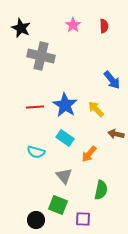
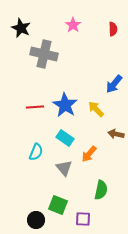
red semicircle: moved 9 px right, 3 px down
gray cross: moved 3 px right, 2 px up
blue arrow: moved 2 px right, 4 px down; rotated 78 degrees clockwise
cyan semicircle: rotated 84 degrees counterclockwise
gray triangle: moved 8 px up
